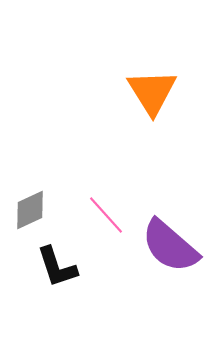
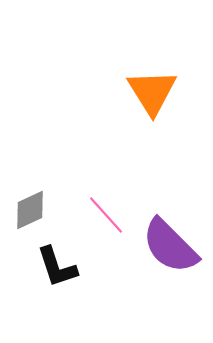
purple semicircle: rotated 4 degrees clockwise
